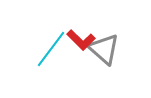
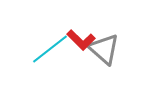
cyan line: moved 1 px left; rotated 15 degrees clockwise
